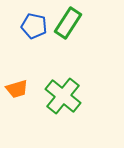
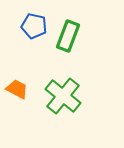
green rectangle: moved 13 px down; rotated 12 degrees counterclockwise
orange trapezoid: rotated 135 degrees counterclockwise
